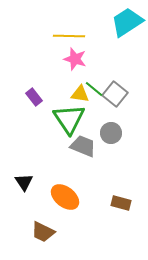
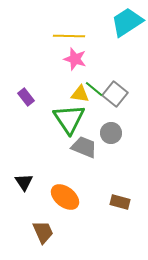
purple rectangle: moved 8 px left
gray trapezoid: moved 1 px right, 1 px down
brown rectangle: moved 1 px left, 1 px up
brown trapezoid: rotated 140 degrees counterclockwise
